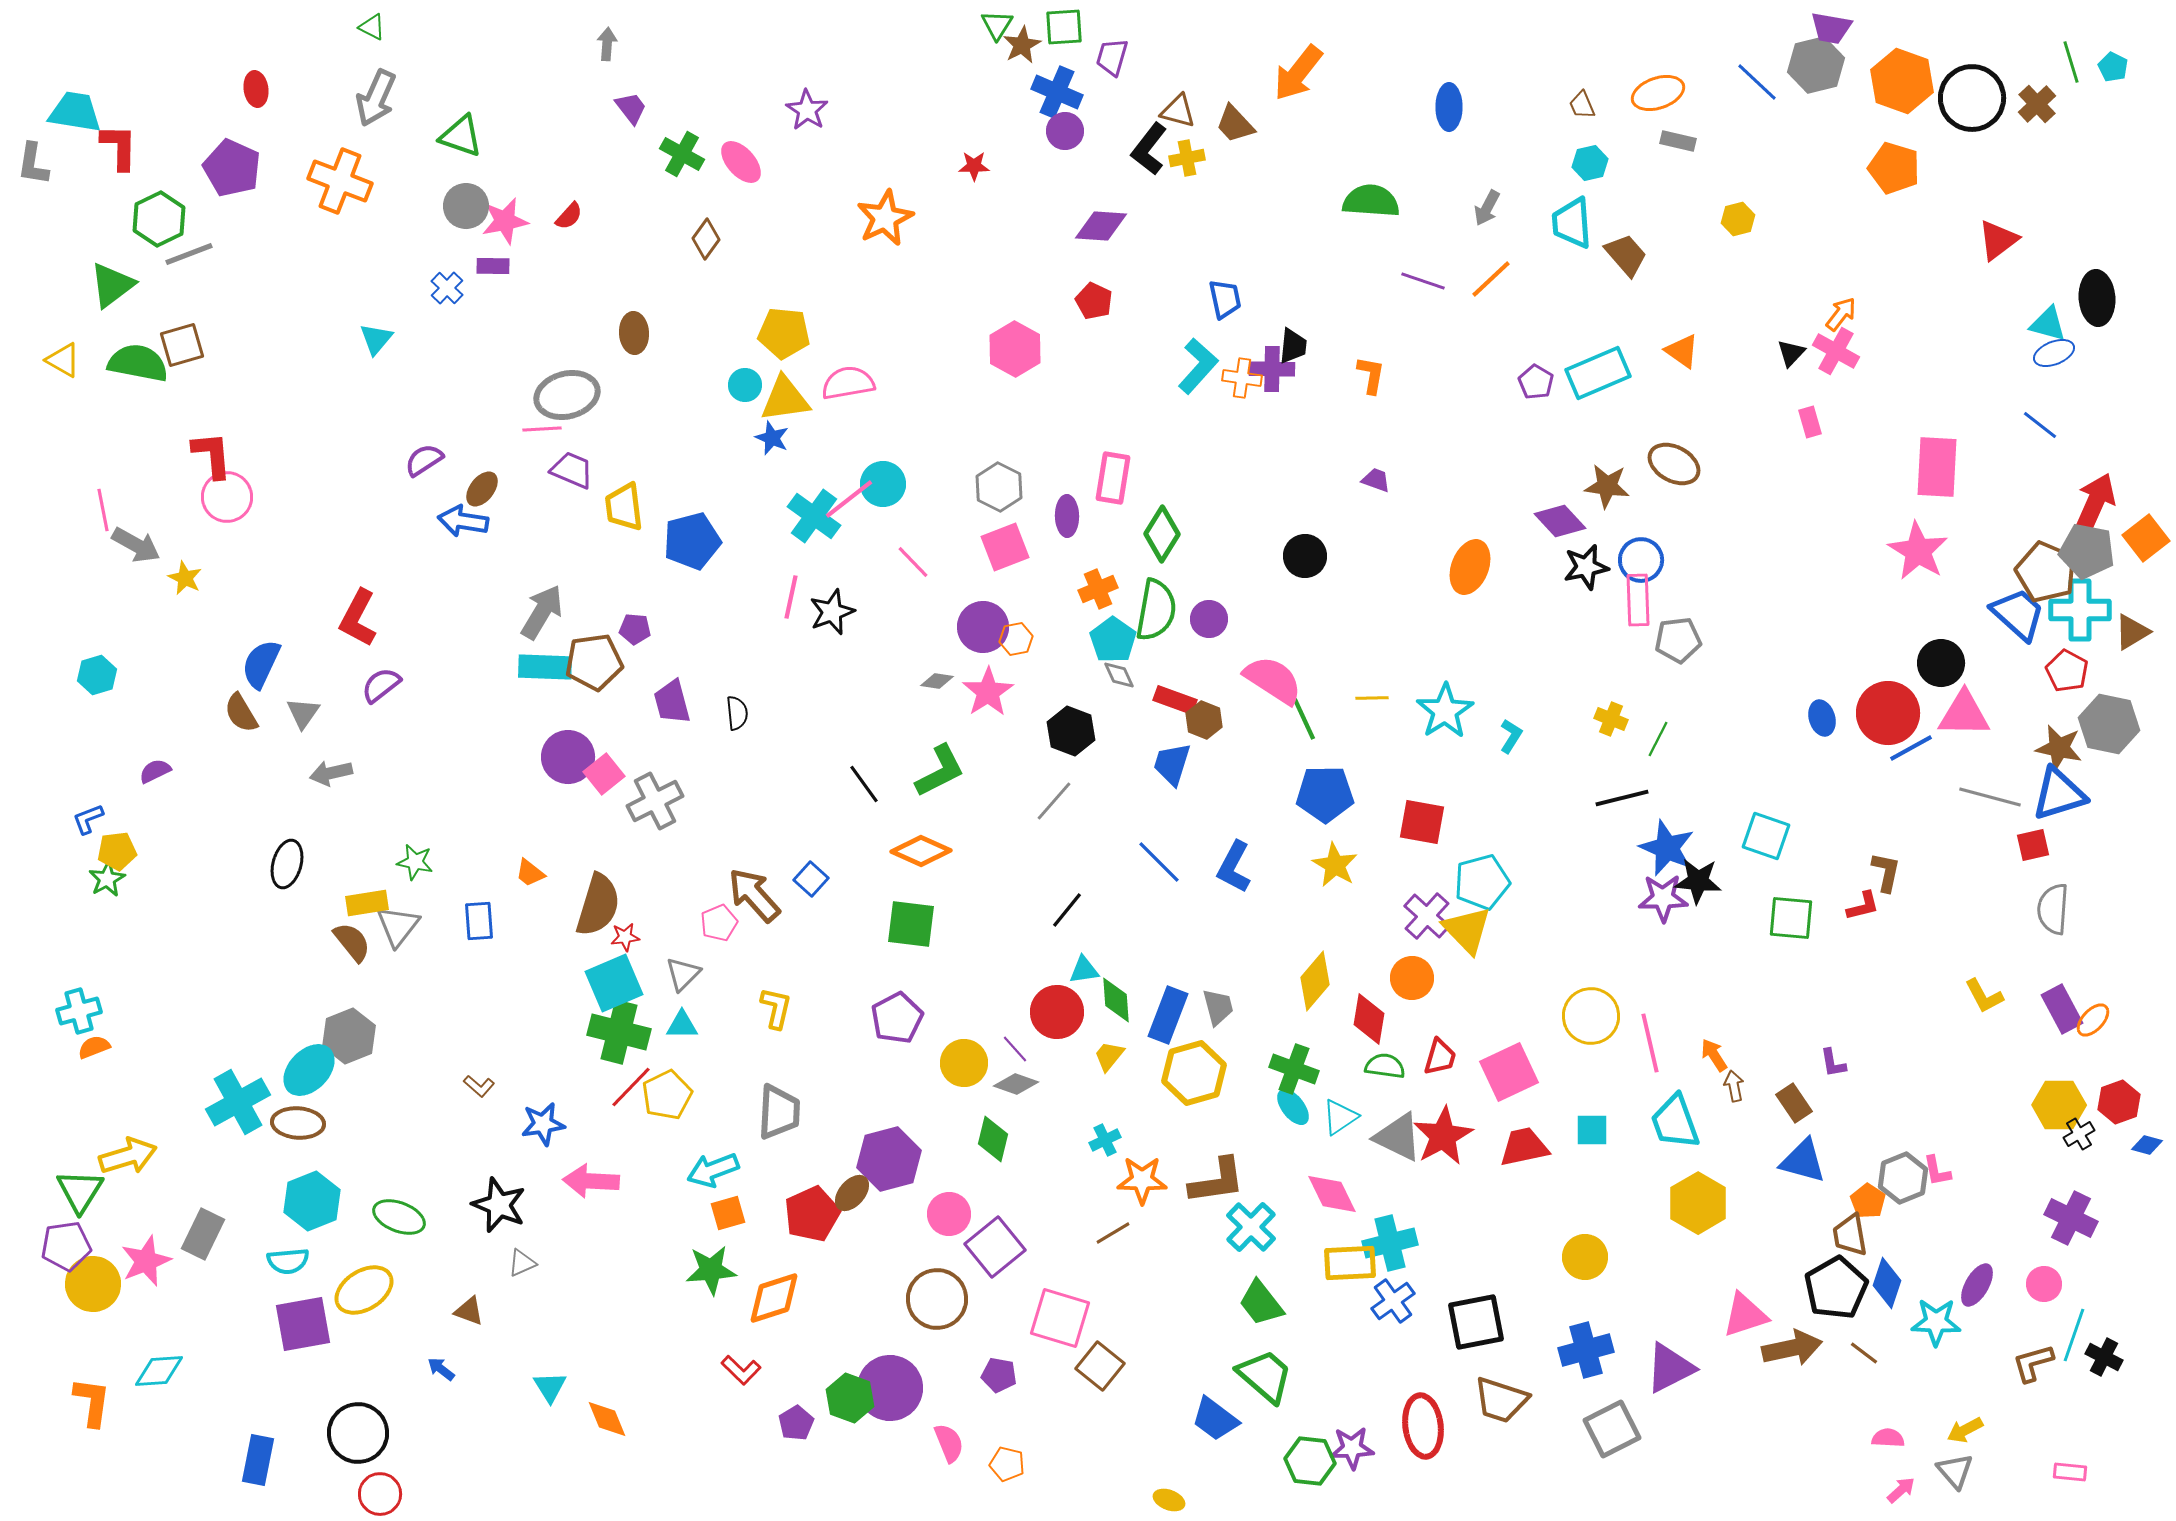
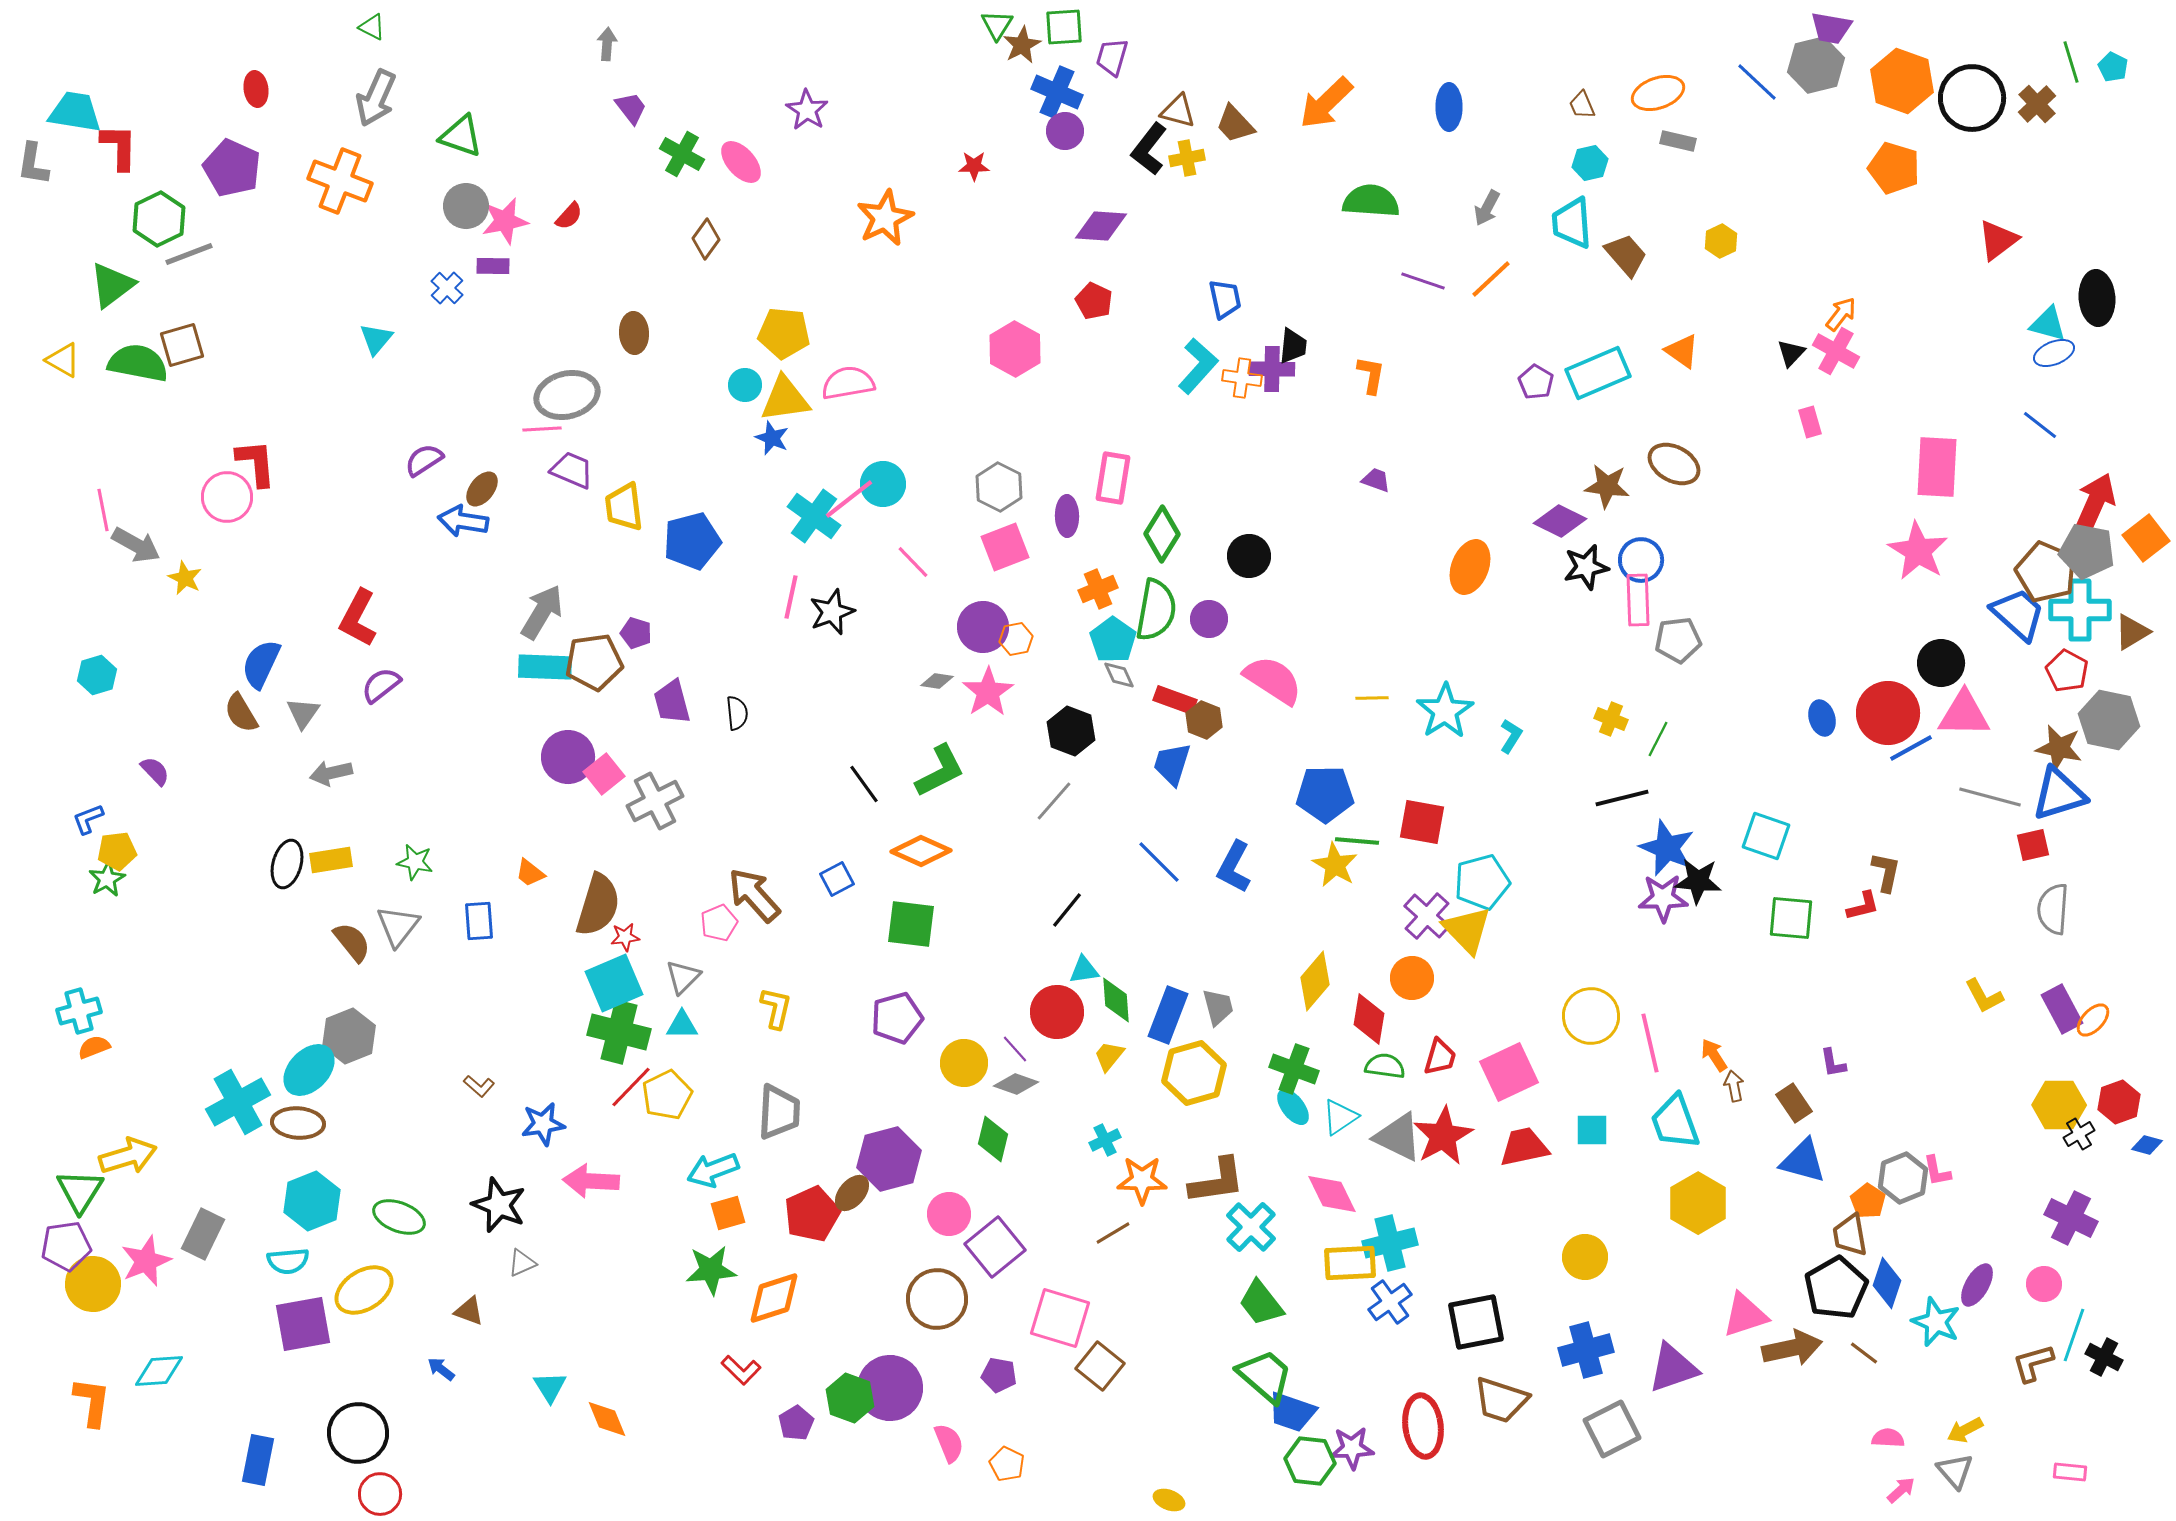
orange arrow at (1298, 73): moved 28 px right, 30 px down; rotated 8 degrees clockwise
yellow hexagon at (1738, 219): moved 17 px left, 22 px down; rotated 12 degrees counterclockwise
red L-shape at (212, 455): moved 44 px right, 8 px down
purple diamond at (1560, 521): rotated 21 degrees counterclockwise
black circle at (1305, 556): moved 56 px left
purple pentagon at (635, 629): moved 1 px right, 4 px down; rotated 12 degrees clockwise
green line at (1304, 719): moved 53 px right, 122 px down; rotated 60 degrees counterclockwise
gray hexagon at (2109, 724): moved 4 px up
purple semicircle at (155, 771): rotated 72 degrees clockwise
blue square at (811, 879): moved 26 px right; rotated 20 degrees clockwise
yellow rectangle at (367, 903): moved 36 px left, 43 px up
gray triangle at (683, 974): moved 3 px down
purple pentagon at (897, 1018): rotated 12 degrees clockwise
blue cross at (1393, 1301): moved 3 px left, 1 px down
cyan star at (1936, 1322): rotated 21 degrees clockwise
purple triangle at (1670, 1368): moved 3 px right; rotated 8 degrees clockwise
blue trapezoid at (1215, 1419): moved 77 px right, 7 px up; rotated 18 degrees counterclockwise
orange pentagon at (1007, 1464): rotated 12 degrees clockwise
